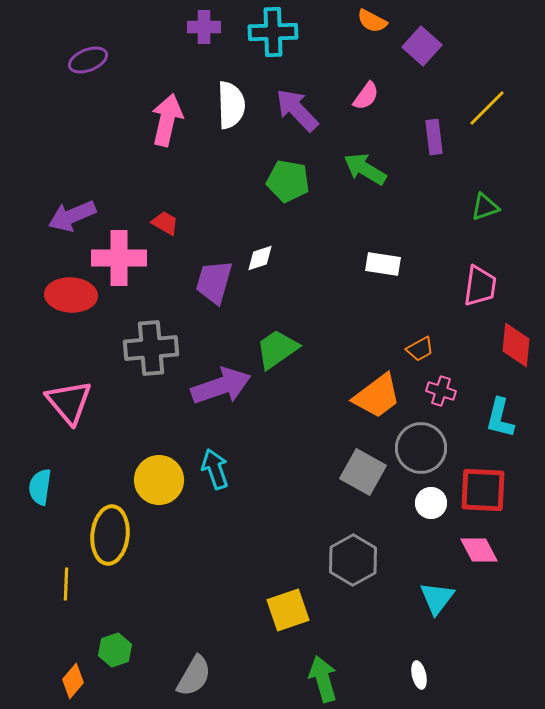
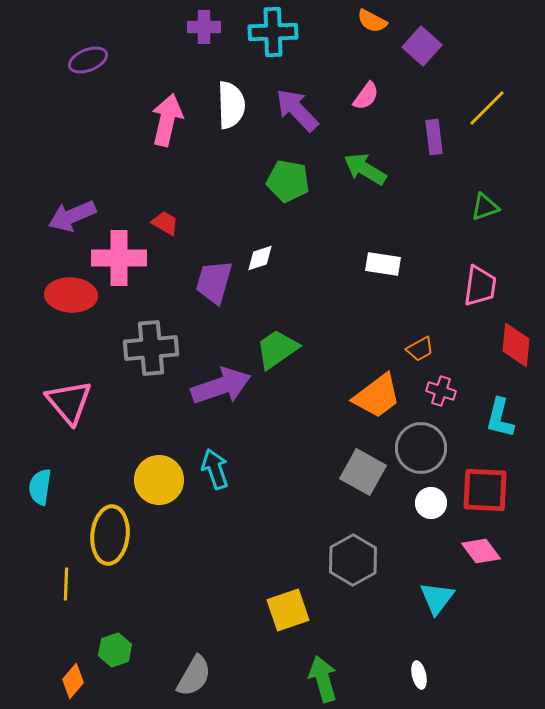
red square at (483, 490): moved 2 px right
pink diamond at (479, 550): moved 2 px right, 1 px down; rotated 9 degrees counterclockwise
